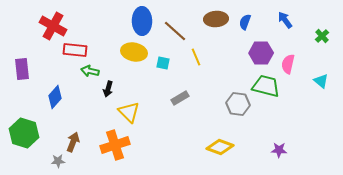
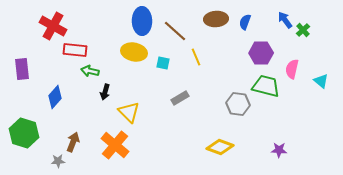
green cross: moved 19 px left, 6 px up
pink semicircle: moved 4 px right, 5 px down
black arrow: moved 3 px left, 3 px down
orange cross: rotated 32 degrees counterclockwise
